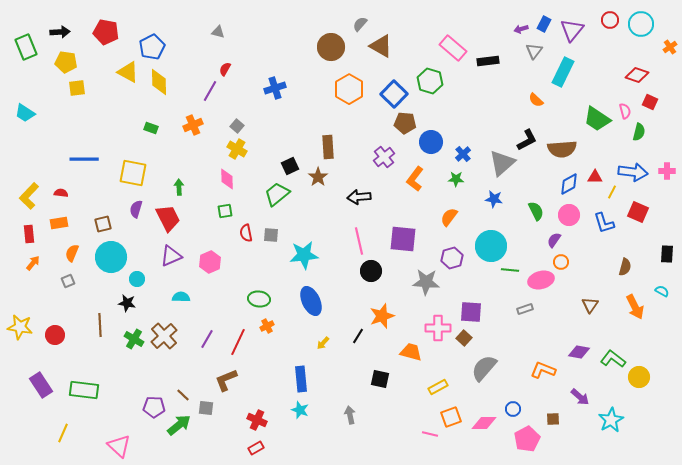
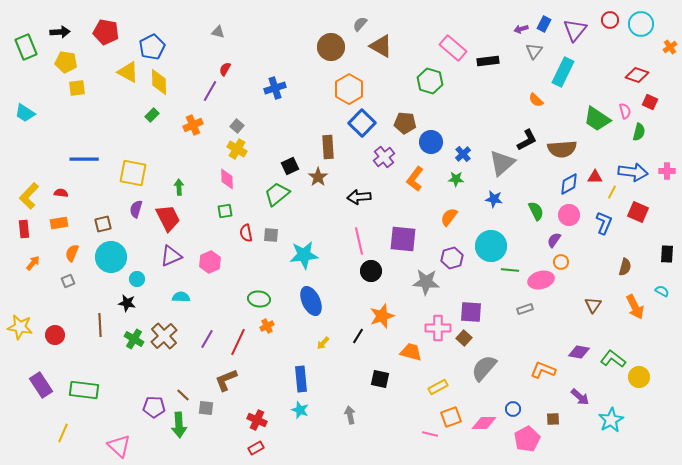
purple triangle at (572, 30): moved 3 px right
blue square at (394, 94): moved 32 px left, 29 px down
green rectangle at (151, 128): moved 1 px right, 13 px up; rotated 64 degrees counterclockwise
blue L-shape at (604, 223): rotated 140 degrees counterclockwise
red rectangle at (29, 234): moved 5 px left, 5 px up
brown triangle at (590, 305): moved 3 px right
green arrow at (179, 425): rotated 125 degrees clockwise
